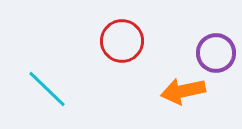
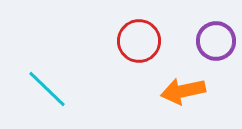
red circle: moved 17 px right
purple circle: moved 12 px up
